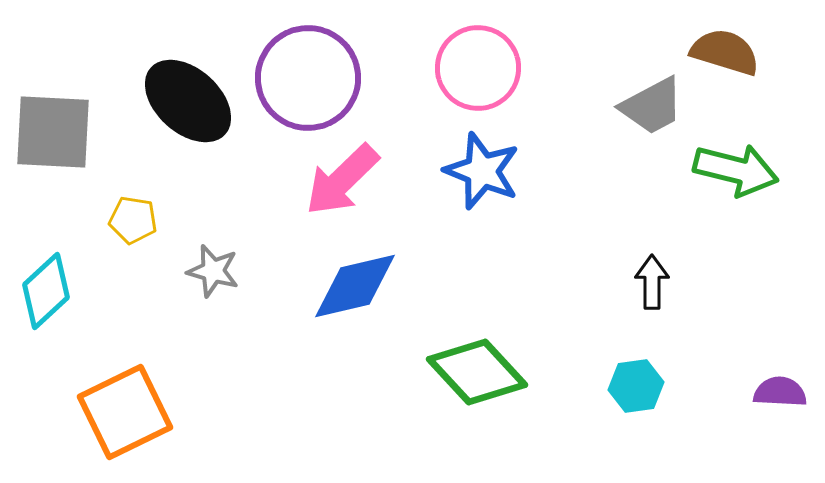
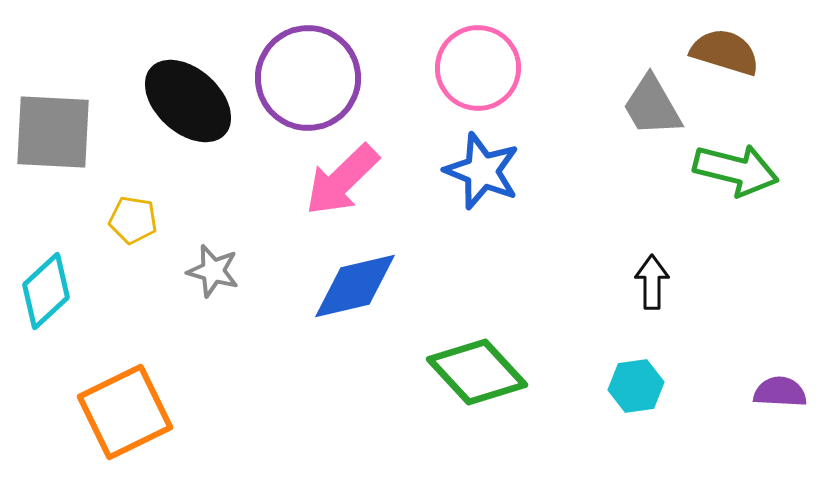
gray trapezoid: rotated 88 degrees clockwise
